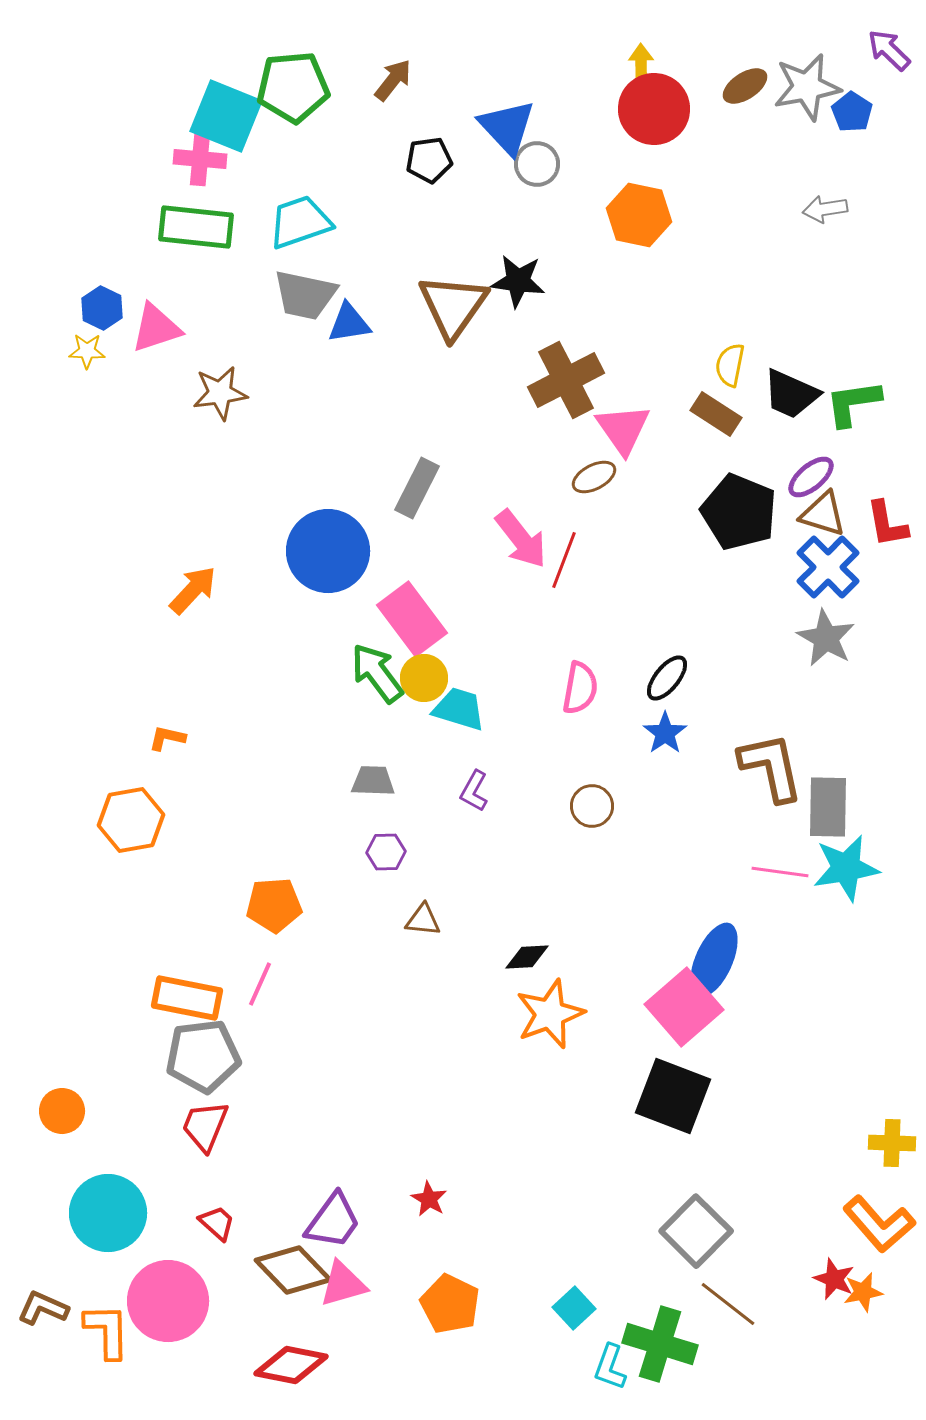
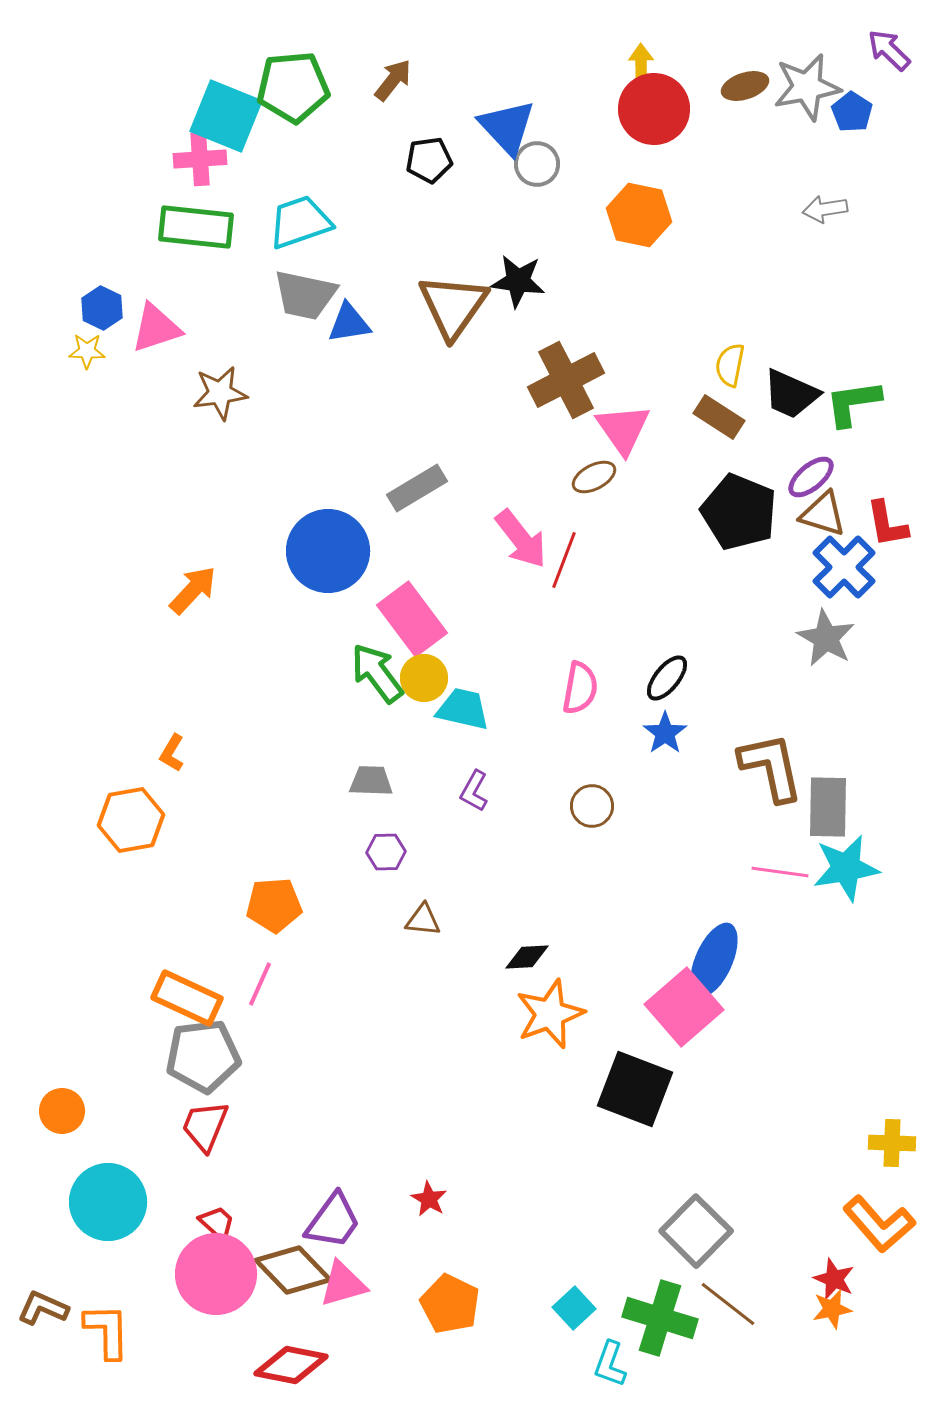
brown ellipse at (745, 86): rotated 15 degrees clockwise
pink cross at (200, 159): rotated 9 degrees counterclockwise
brown rectangle at (716, 414): moved 3 px right, 3 px down
gray rectangle at (417, 488): rotated 32 degrees clockwise
blue cross at (828, 567): moved 16 px right
cyan trapezoid at (459, 709): moved 4 px right; rotated 4 degrees counterclockwise
orange L-shape at (167, 738): moved 5 px right, 15 px down; rotated 72 degrees counterclockwise
gray trapezoid at (373, 781): moved 2 px left
orange rectangle at (187, 998): rotated 14 degrees clockwise
black square at (673, 1096): moved 38 px left, 7 px up
cyan circle at (108, 1213): moved 11 px up
orange star at (863, 1292): moved 31 px left, 17 px down
pink circle at (168, 1301): moved 48 px right, 27 px up
green cross at (660, 1344): moved 26 px up
cyan L-shape at (610, 1367): moved 3 px up
